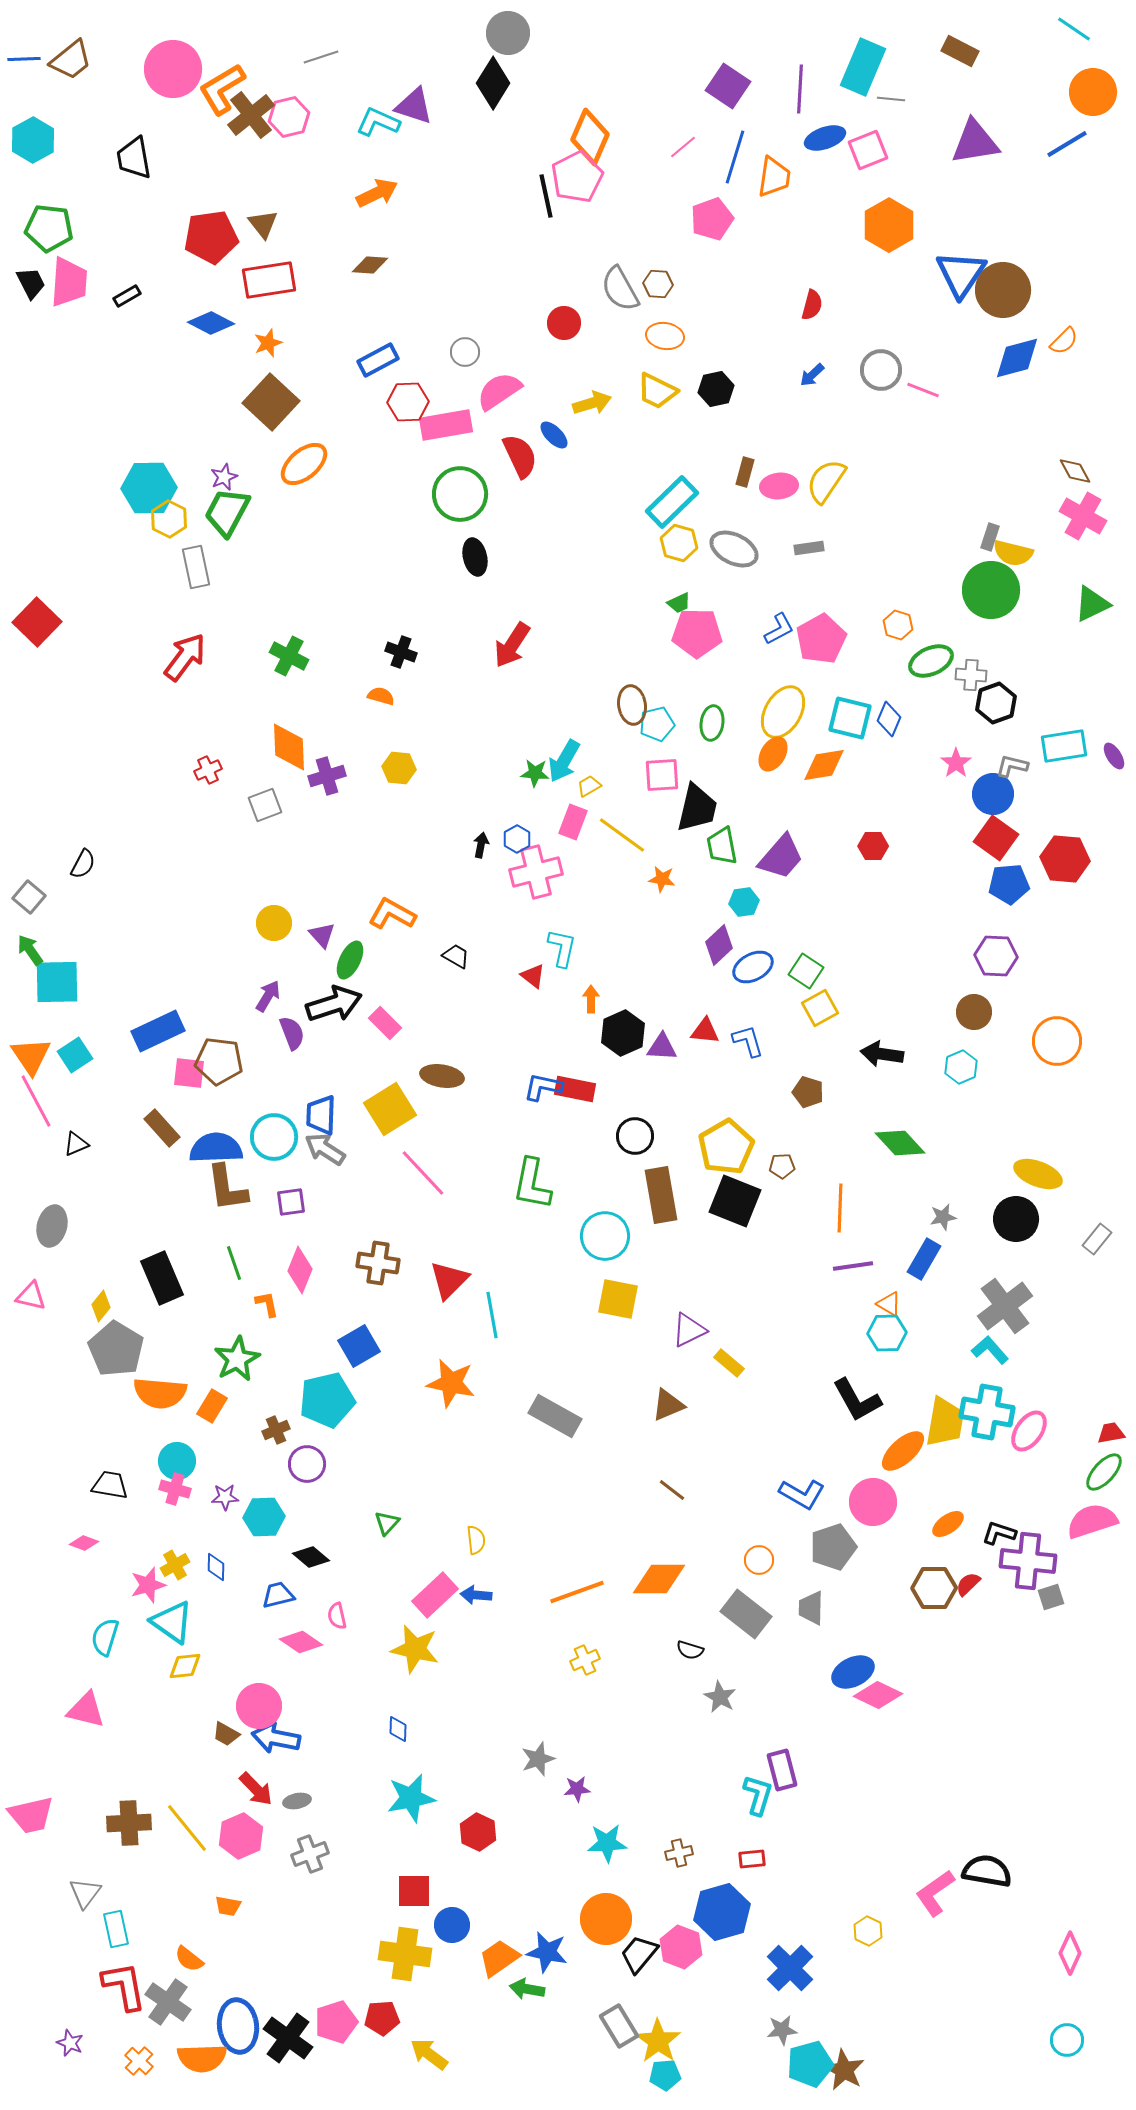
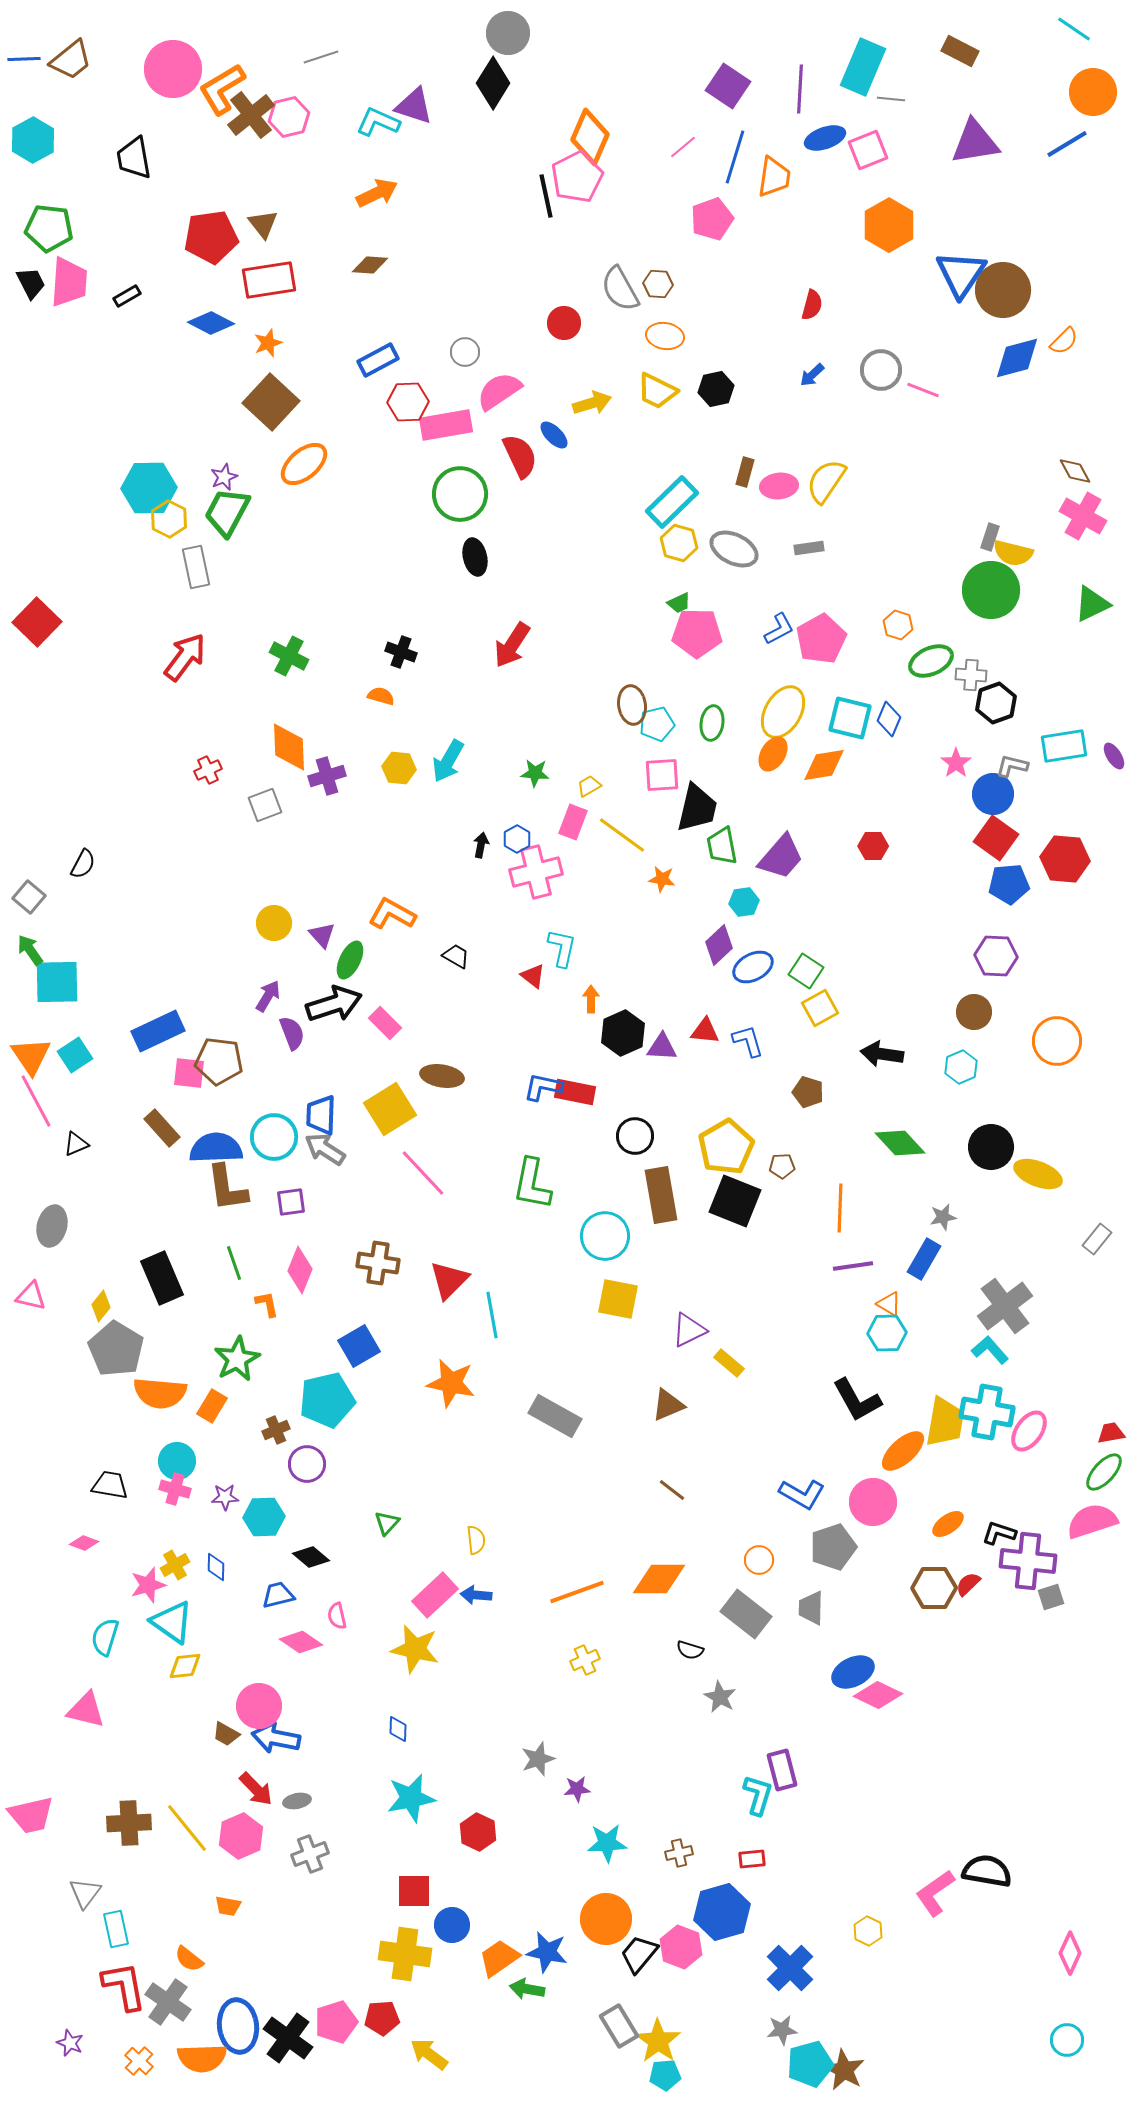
cyan arrow at (564, 761): moved 116 px left
red rectangle at (575, 1089): moved 3 px down
black circle at (1016, 1219): moved 25 px left, 72 px up
